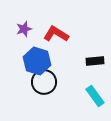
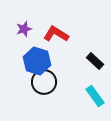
black rectangle: rotated 48 degrees clockwise
